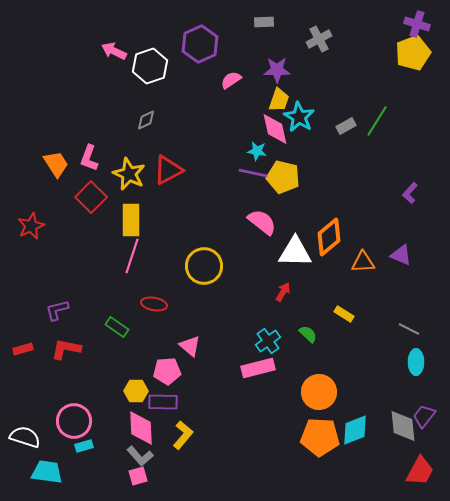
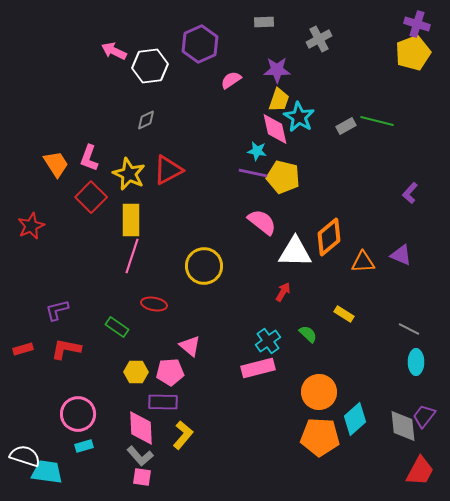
white hexagon at (150, 66): rotated 12 degrees clockwise
green line at (377, 121): rotated 72 degrees clockwise
pink pentagon at (167, 371): moved 3 px right, 1 px down
yellow hexagon at (136, 391): moved 19 px up
pink circle at (74, 421): moved 4 px right, 7 px up
cyan diamond at (355, 430): moved 11 px up; rotated 20 degrees counterclockwise
white semicircle at (25, 437): moved 19 px down
pink square at (138, 476): moved 4 px right, 1 px down; rotated 24 degrees clockwise
